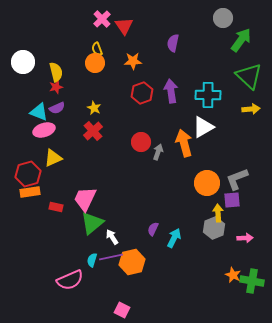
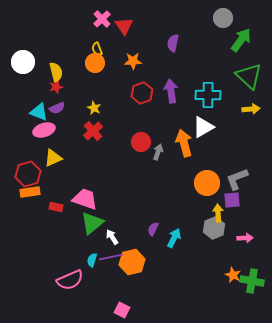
pink trapezoid at (85, 199): rotated 84 degrees clockwise
